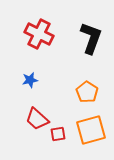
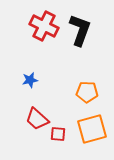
red cross: moved 5 px right, 8 px up
black L-shape: moved 11 px left, 8 px up
orange pentagon: rotated 30 degrees counterclockwise
orange square: moved 1 px right, 1 px up
red square: rotated 14 degrees clockwise
